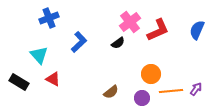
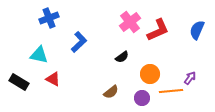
black semicircle: moved 4 px right, 14 px down
cyan triangle: rotated 36 degrees counterclockwise
orange circle: moved 1 px left
purple arrow: moved 6 px left, 11 px up
